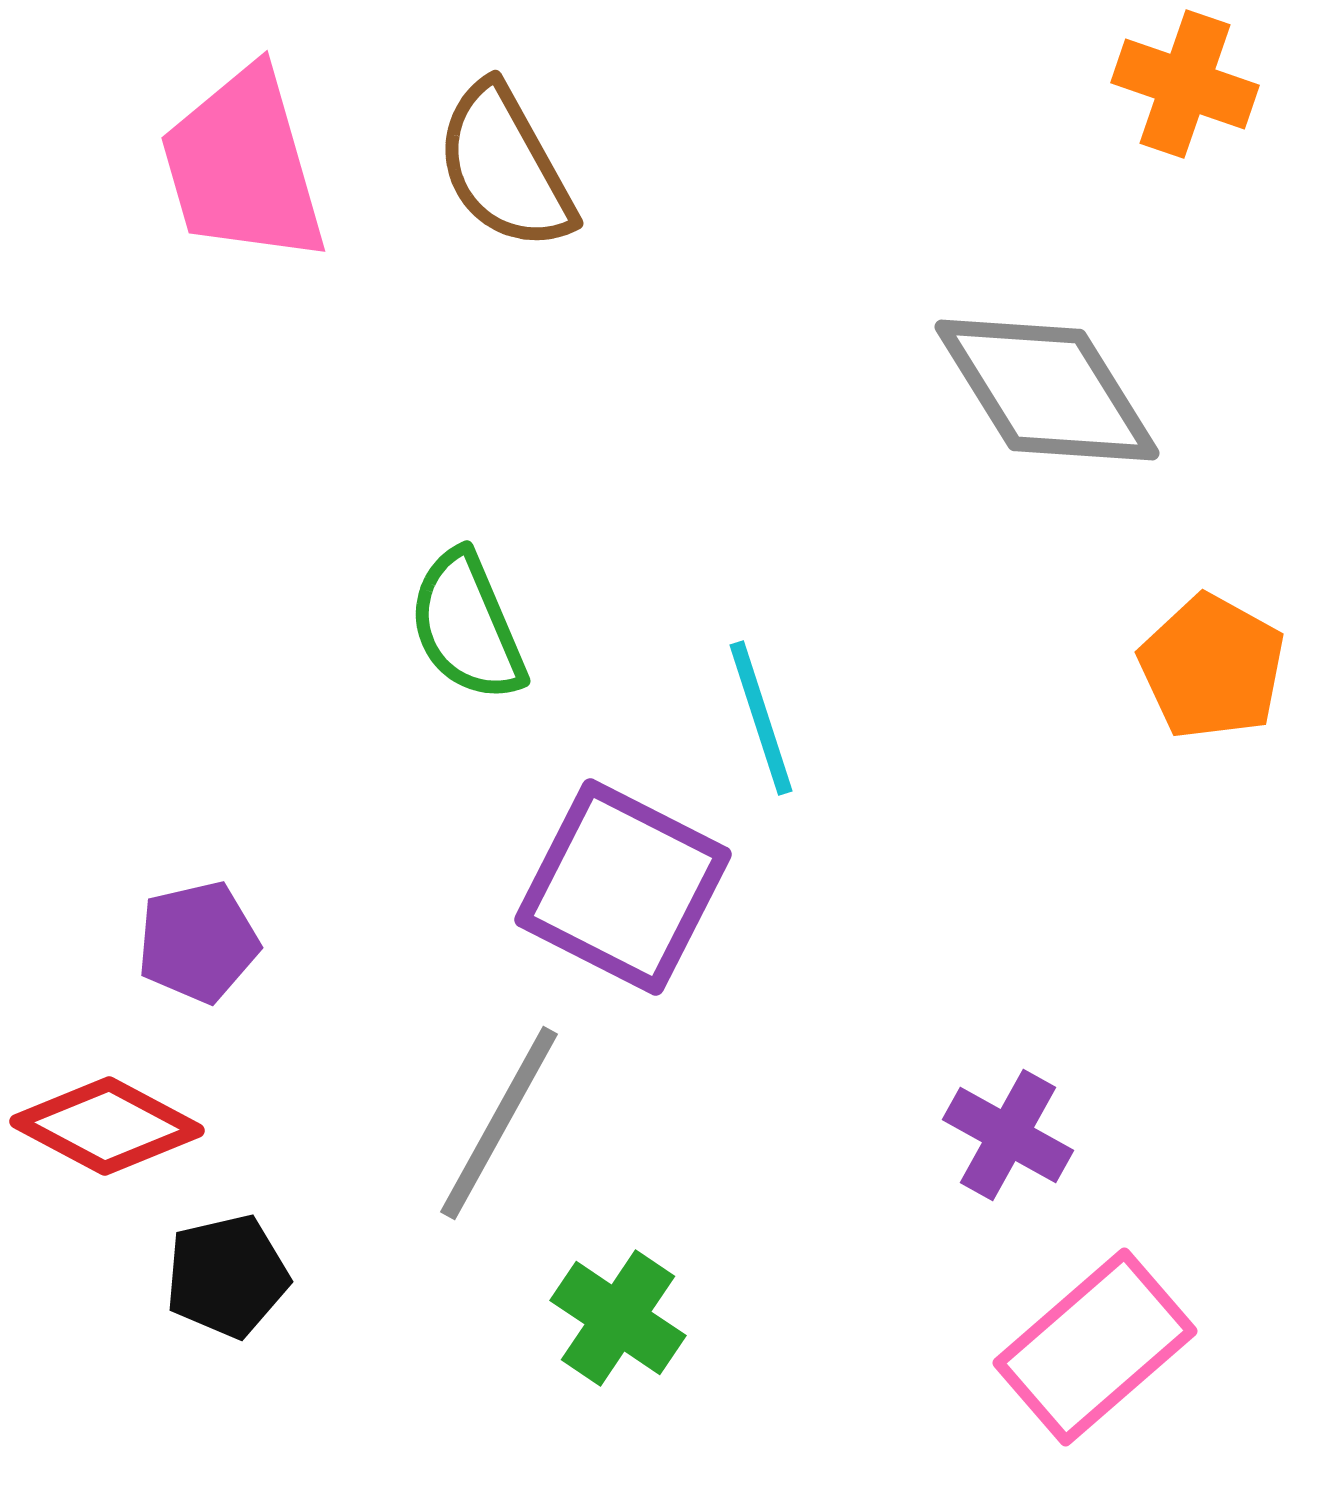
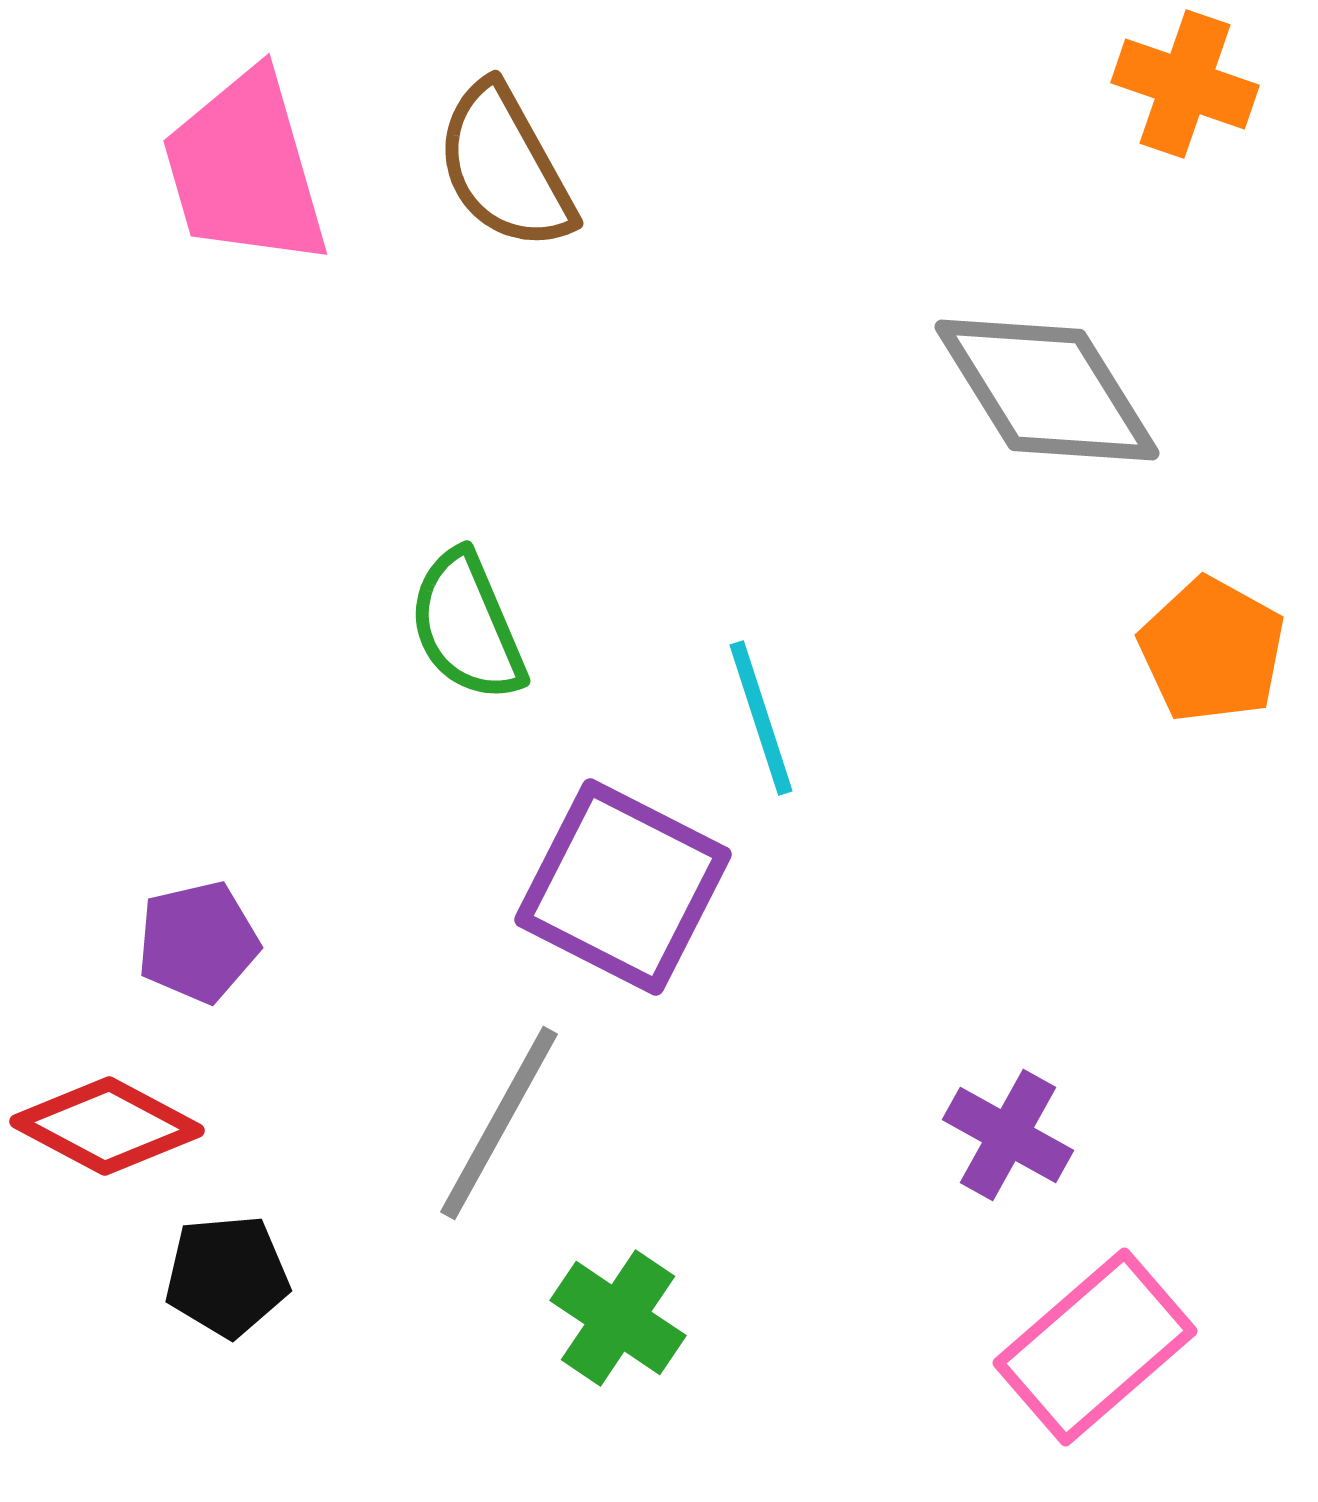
pink trapezoid: moved 2 px right, 3 px down
orange pentagon: moved 17 px up
black pentagon: rotated 8 degrees clockwise
